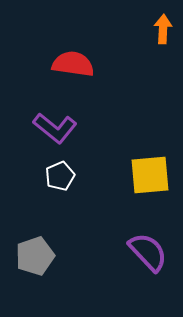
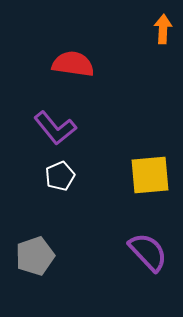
purple L-shape: rotated 12 degrees clockwise
